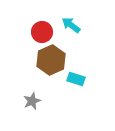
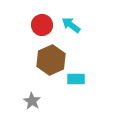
red circle: moved 7 px up
cyan rectangle: rotated 18 degrees counterclockwise
gray star: rotated 18 degrees counterclockwise
